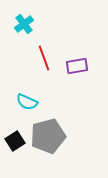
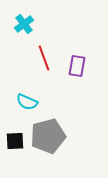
purple rectangle: rotated 70 degrees counterclockwise
black square: rotated 30 degrees clockwise
